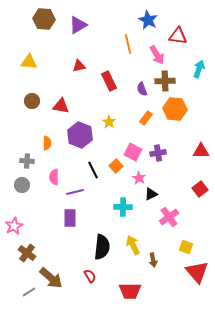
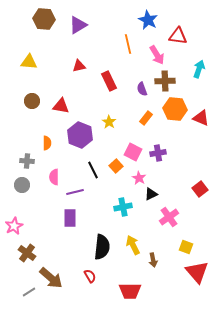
red triangle at (201, 151): moved 33 px up; rotated 24 degrees clockwise
cyan cross at (123, 207): rotated 12 degrees counterclockwise
